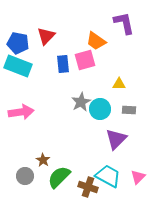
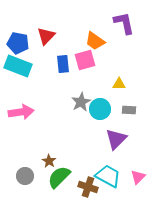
orange trapezoid: moved 1 px left
brown star: moved 6 px right, 1 px down
